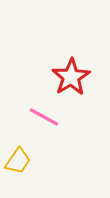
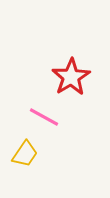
yellow trapezoid: moved 7 px right, 7 px up
